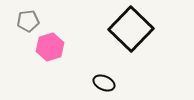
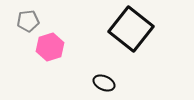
black square: rotated 6 degrees counterclockwise
